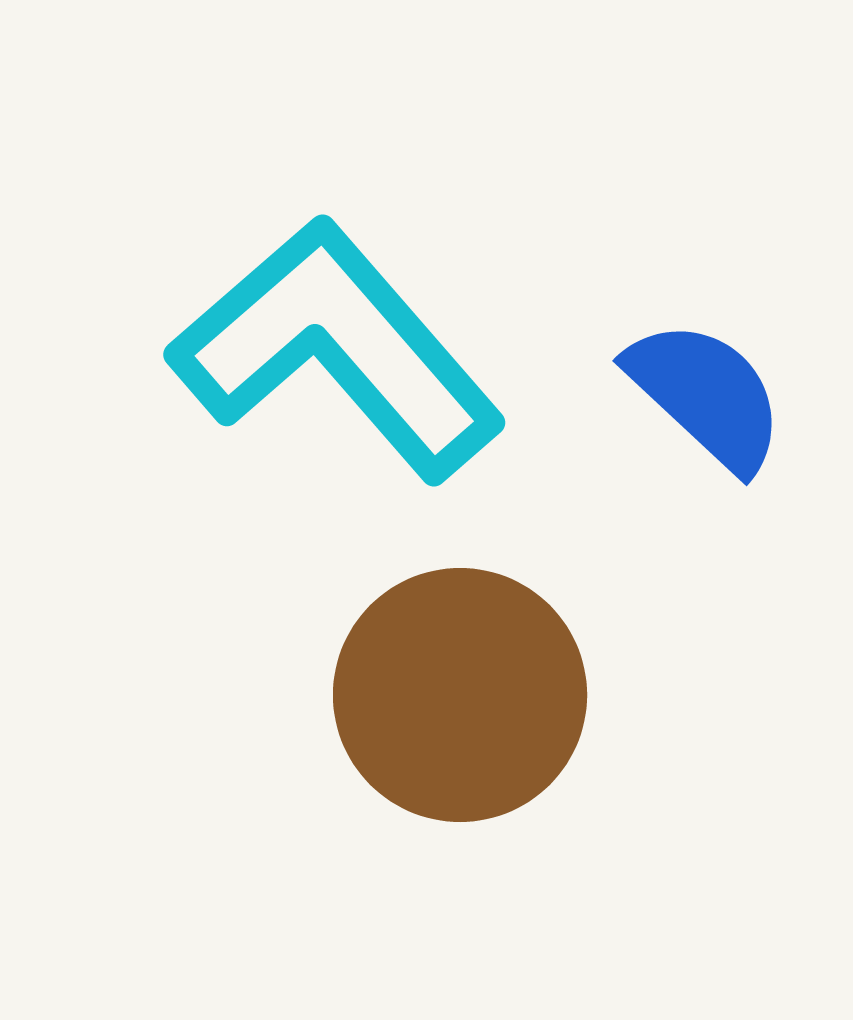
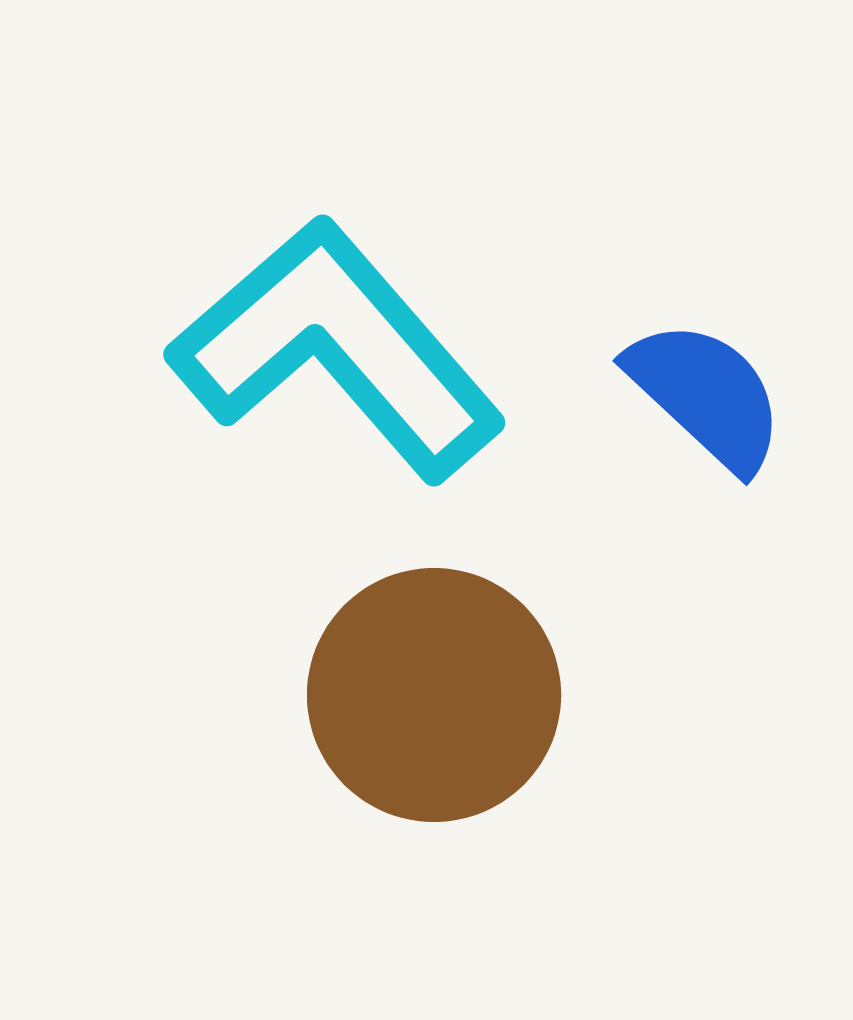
brown circle: moved 26 px left
